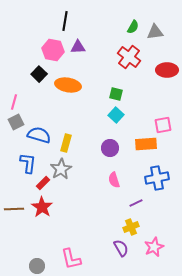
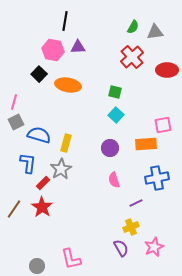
red cross: moved 3 px right; rotated 10 degrees clockwise
green square: moved 1 px left, 2 px up
brown line: rotated 54 degrees counterclockwise
